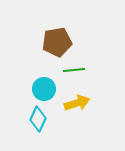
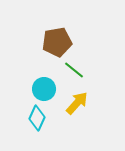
green line: rotated 45 degrees clockwise
yellow arrow: rotated 30 degrees counterclockwise
cyan diamond: moved 1 px left, 1 px up
